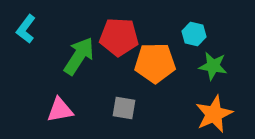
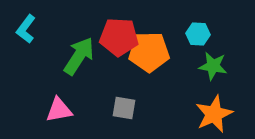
cyan hexagon: moved 4 px right; rotated 10 degrees counterclockwise
orange pentagon: moved 6 px left, 11 px up
pink triangle: moved 1 px left
